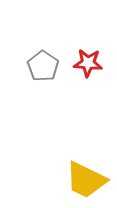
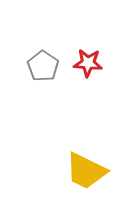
yellow trapezoid: moved 9 px up
